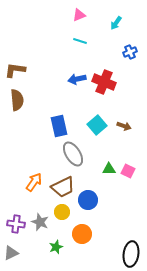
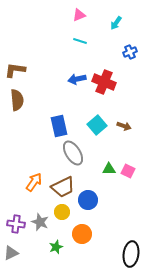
gray ellipse: moved 1 px up
